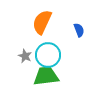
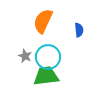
orange semicircle: moved 1 px right, 1 px up
blue semicircle: rotated 16 degrees clockwise
cyan circle: moved 2 px down
